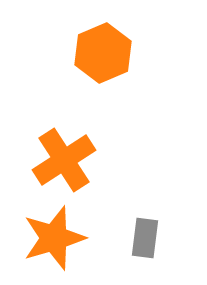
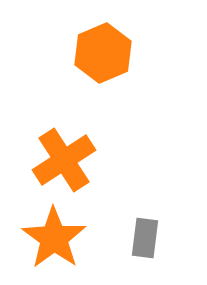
orange star: rotated 20 degrees counterclockwise
